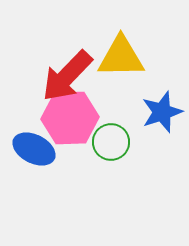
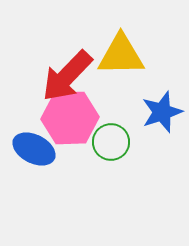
yellow triangle: moved 2 px up
